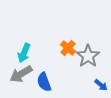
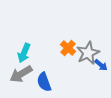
gray star: moved 3 px up; rotated 10 degrees clockwise
blue arrow: moved 20 px up
